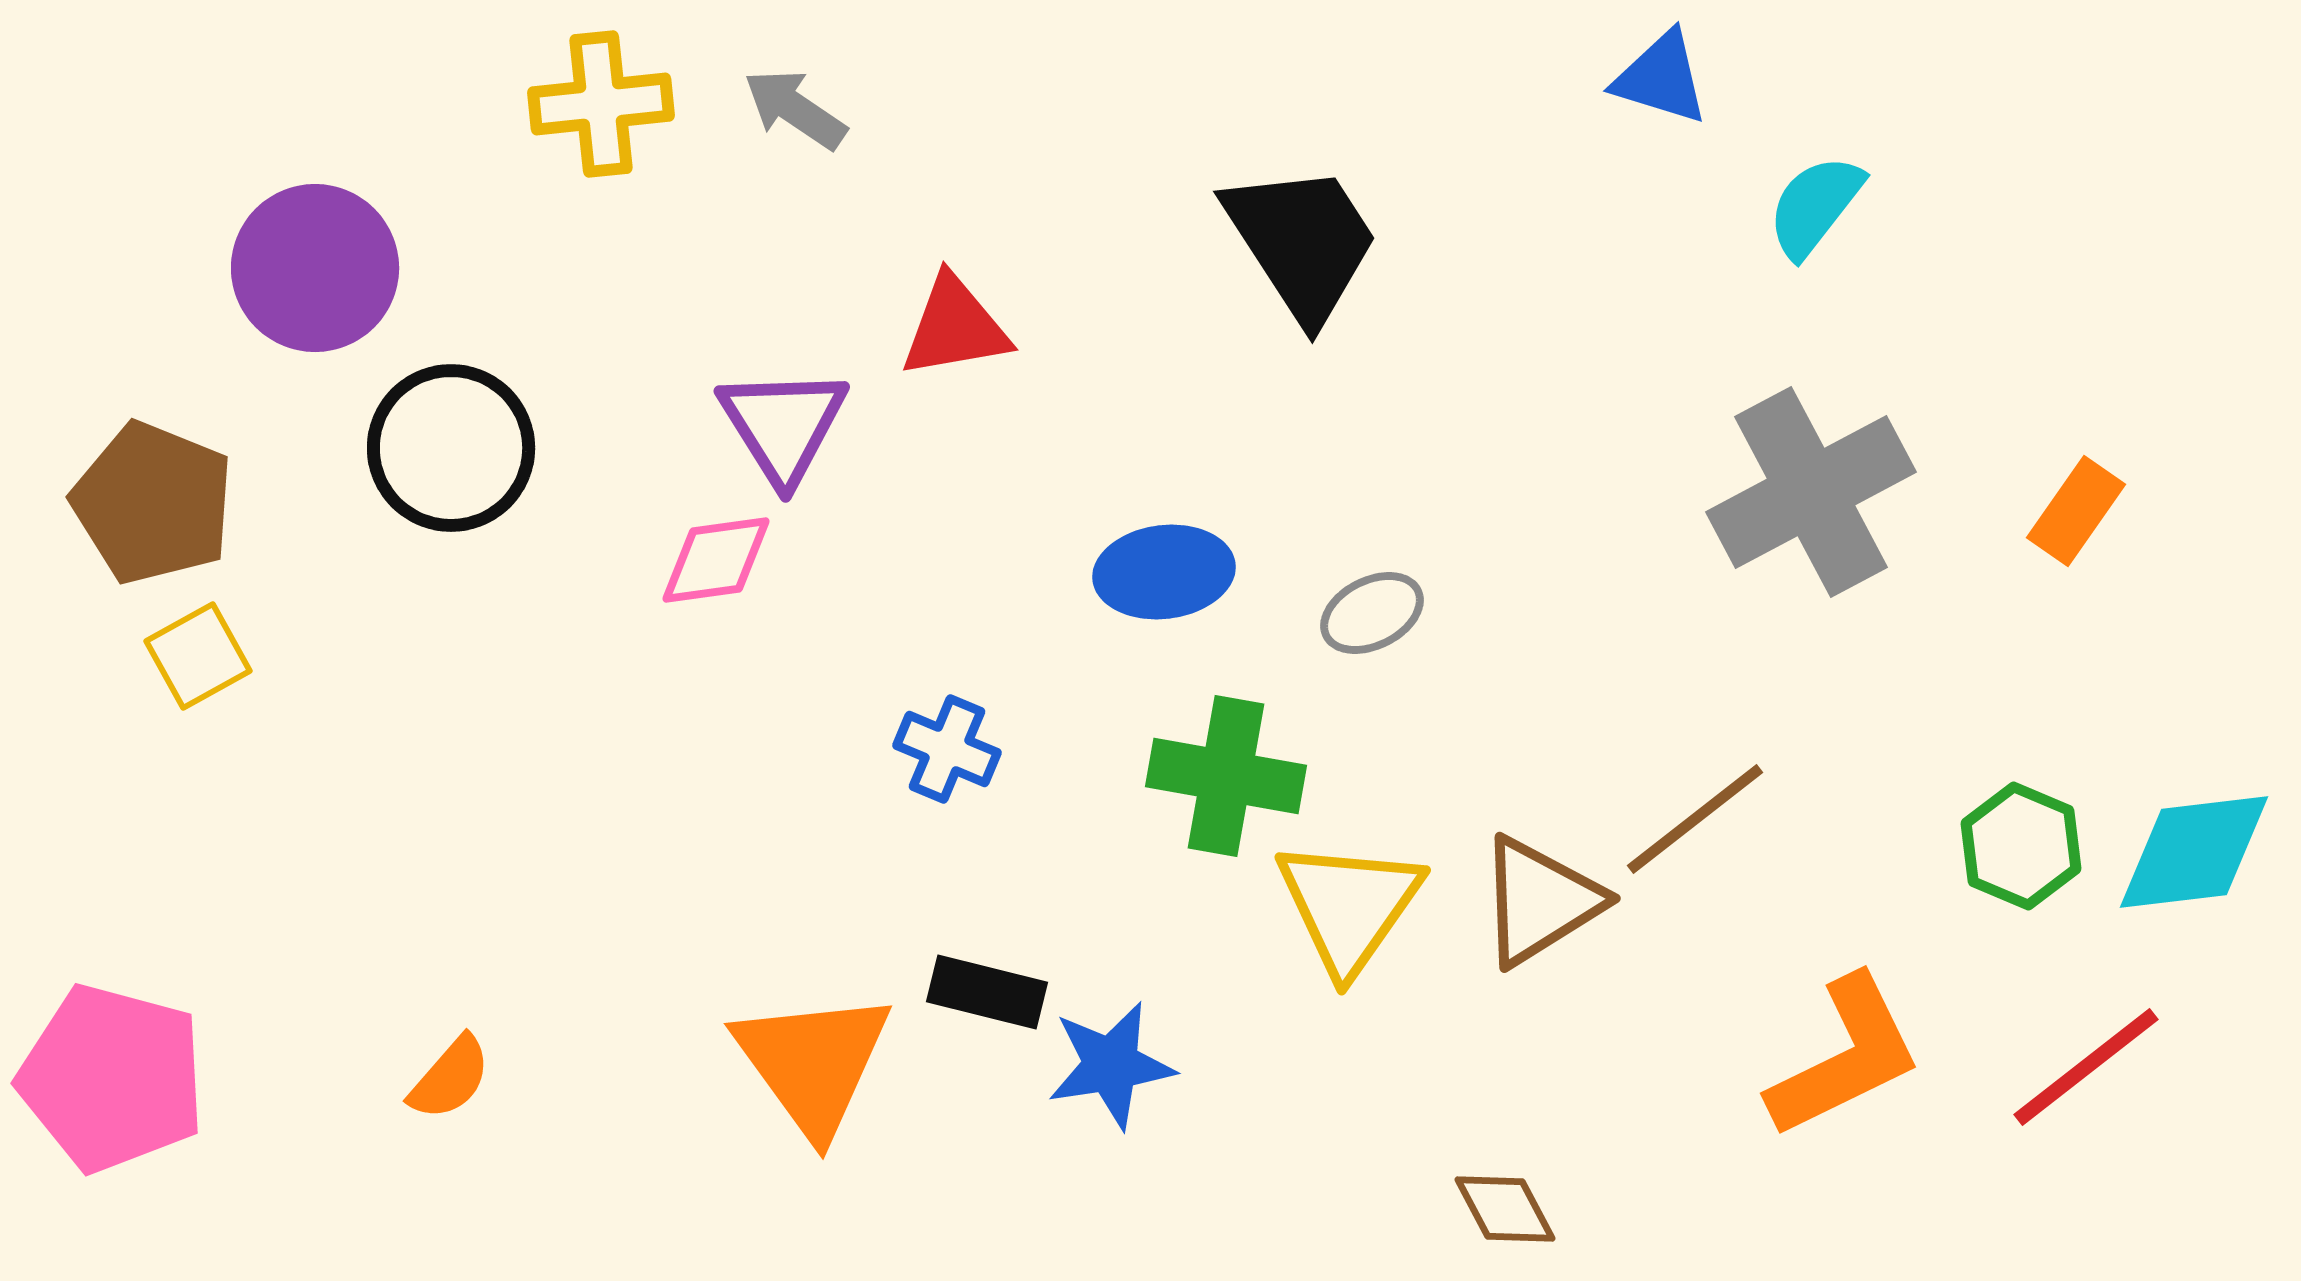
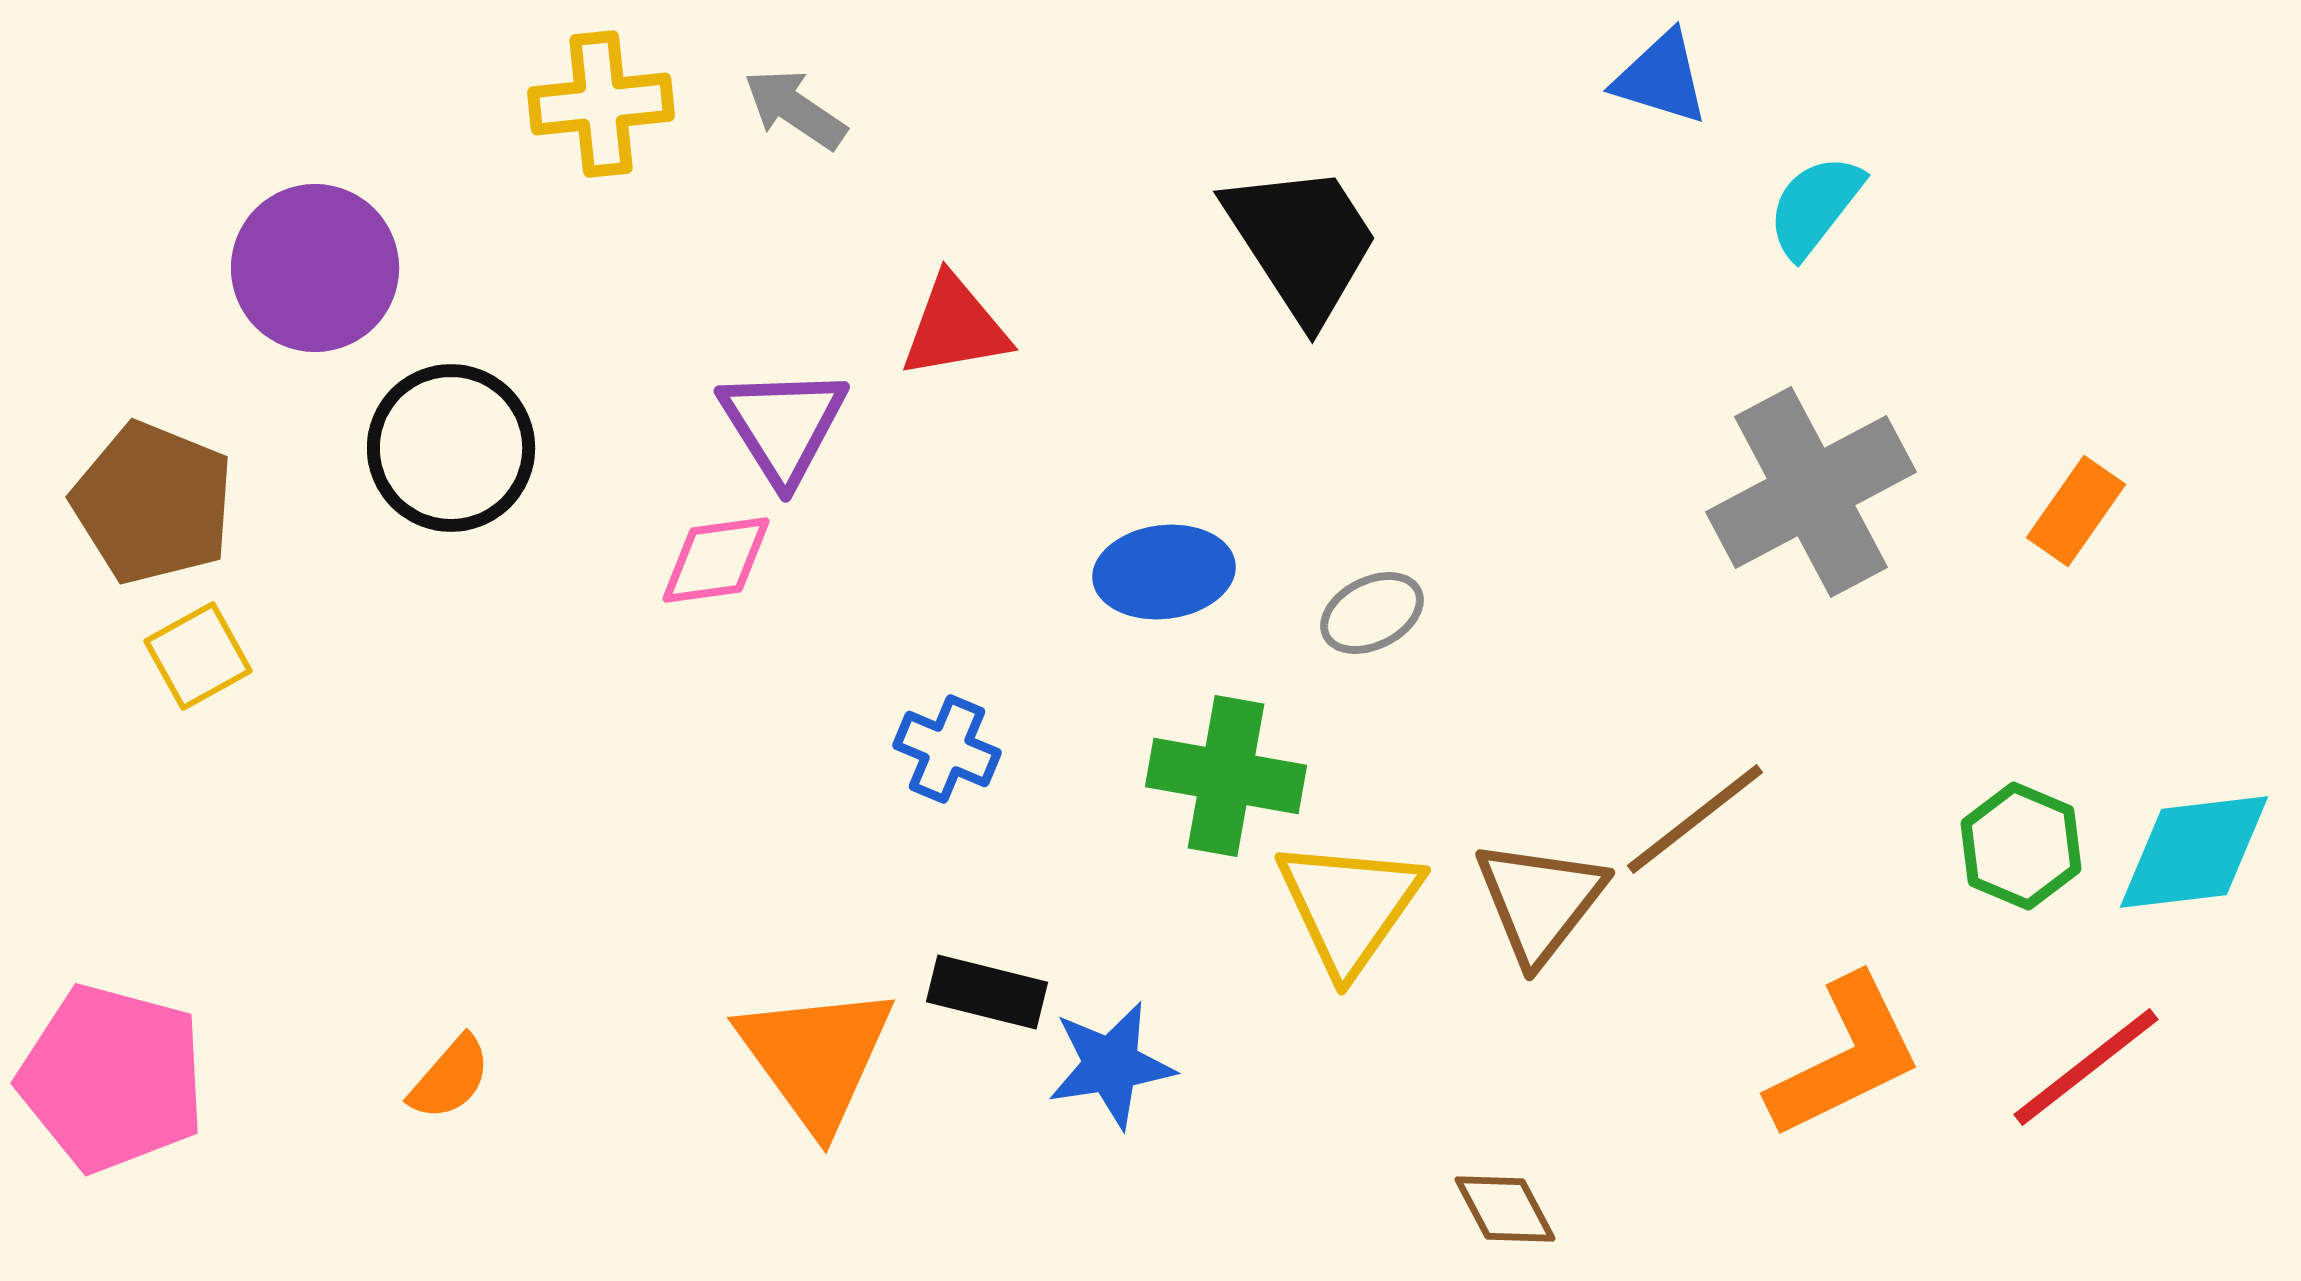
brown triangle: rotated 20 degrees counterclockwise
orange triangle: moved 3 px right, 6 px up
